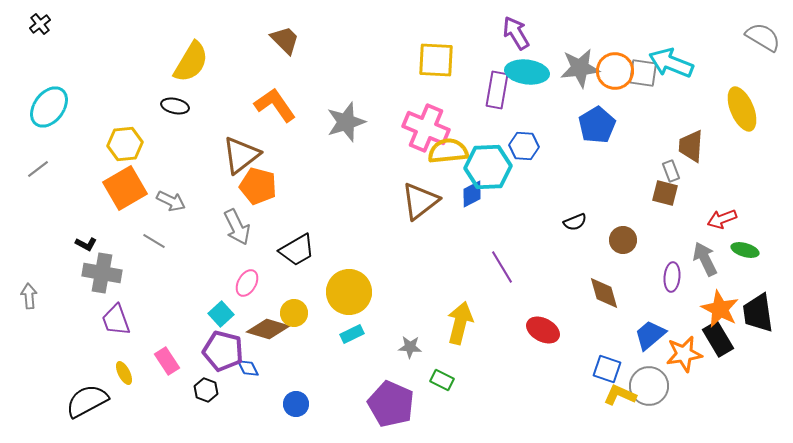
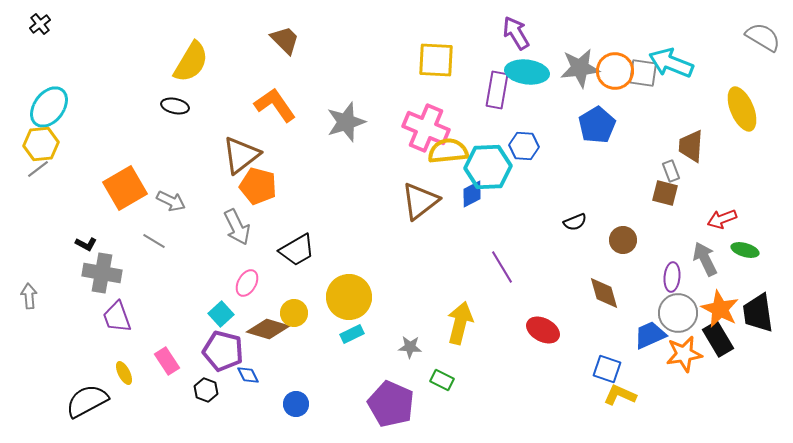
yellow hexagon at (125, 144): moved 84 px left
yellow circle at (349, 292): moved 5 px down
purple trapezoid at (116, 320): moved 1 px right, 3 px up
blue trapezoid at (650, 335): rotated 16 degrees clockwise
blue diamond at (248, 368): moved 7 px down
gray circle at (649, 386): moved 29 px right, 73 px up
